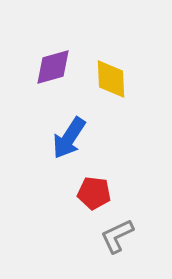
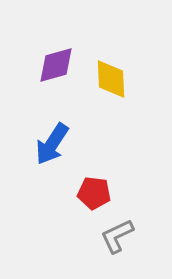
purple diamond: moved 3 px right, 2 px up
blue arrow: moved 17 px left, 6 px down
